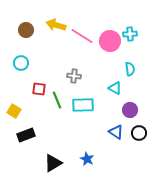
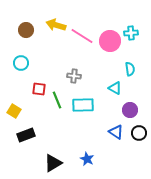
cyan cross: moved 1 px right, 1 px up
